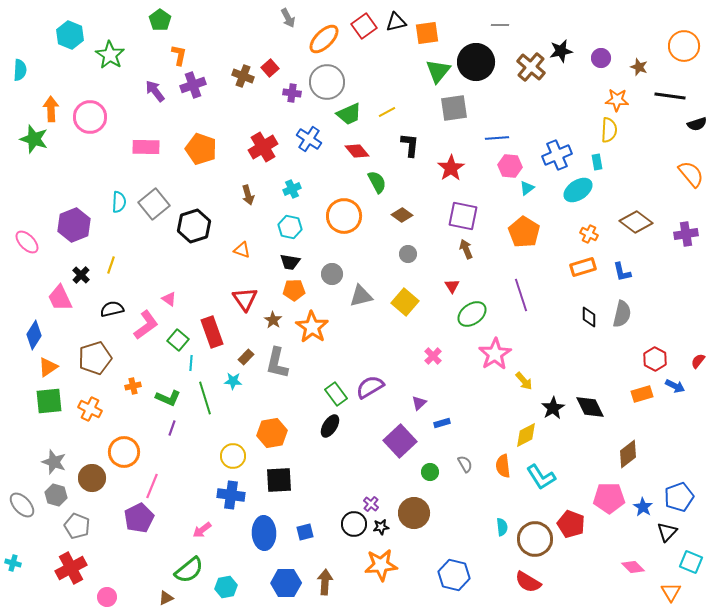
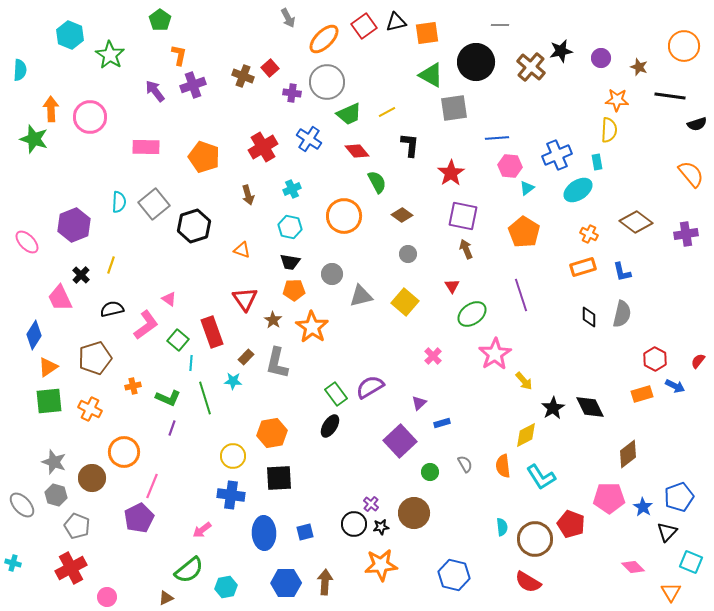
green triangle at (438, 71): moved 7 px left, 4 px down; rotated 40 degrees counterclockwise
orange pentagon at (201, 149): moved 3 px right, 8 px down
red star at (451, 168): moved 5 px down
black square at (279, 480): moved 2 px up
